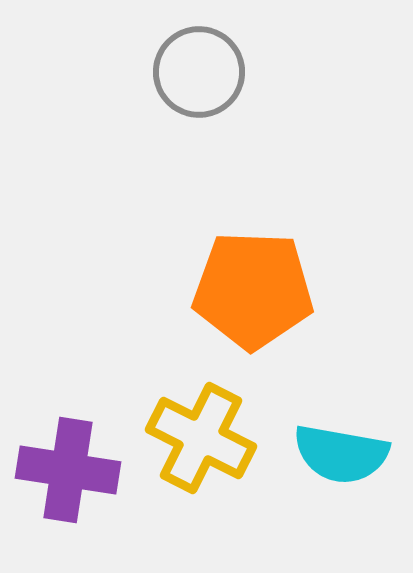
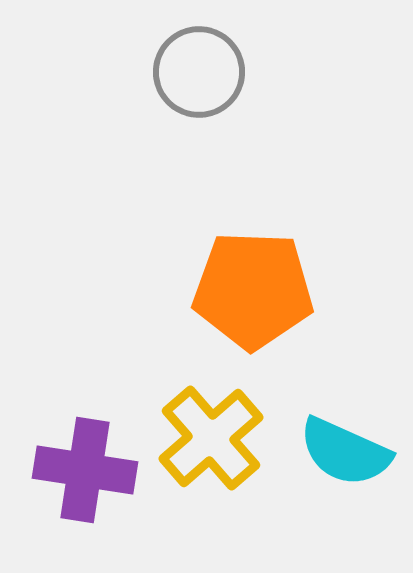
yellow cross: moved 10 px right; rotated 22 degrees clockwise
cyan semicircle: moved 4 px right, 2 px up; rotated 14 degrees clockwise
purple cross: moved 17 px right
